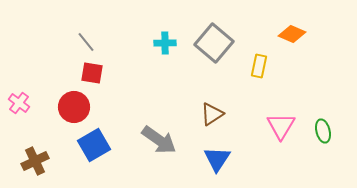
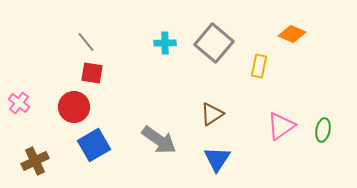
pink triangle: rotated 24 degrees clockwise
green ellipse: moved 1 px up; rotated 25 degrees clockwise
